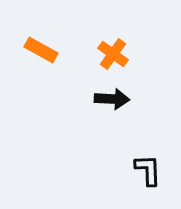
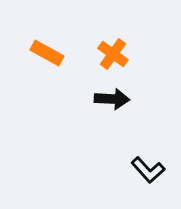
orange rectangle: moved 6 px right, 3 px down
black L-shape: rotated 140 degrees clockwise
